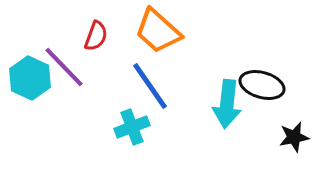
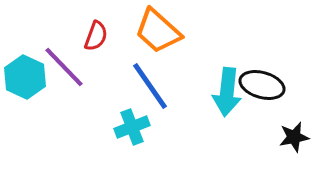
cyan hexagon: moved 5 px left, 1 px up
cyan arrow: moved 12 px up
